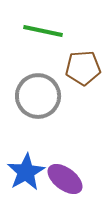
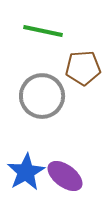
gray circle: moved 4 px right
purple ellipse: moved 3 px up
